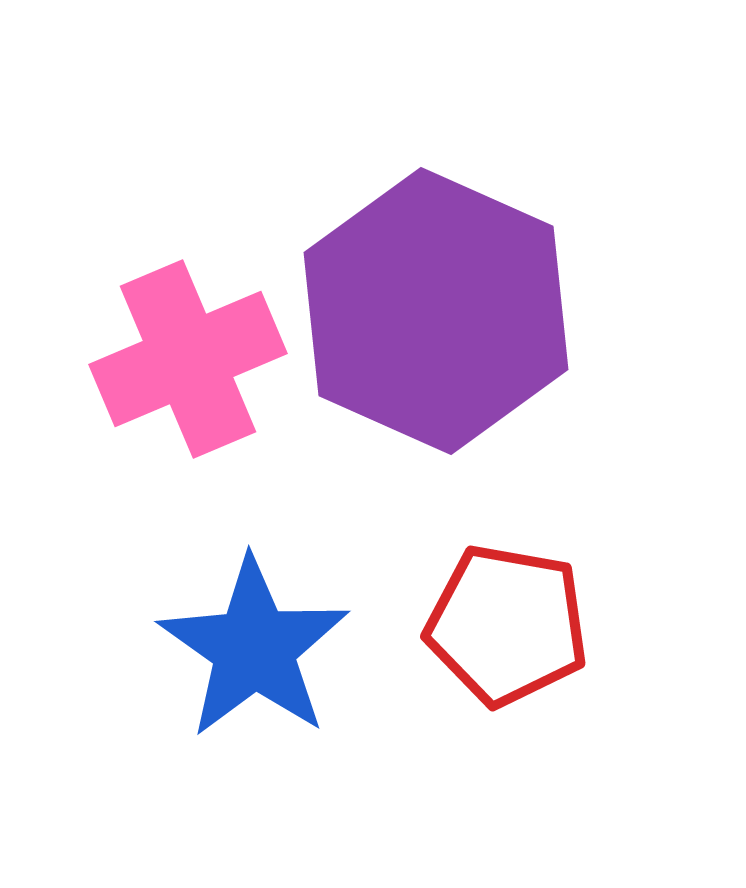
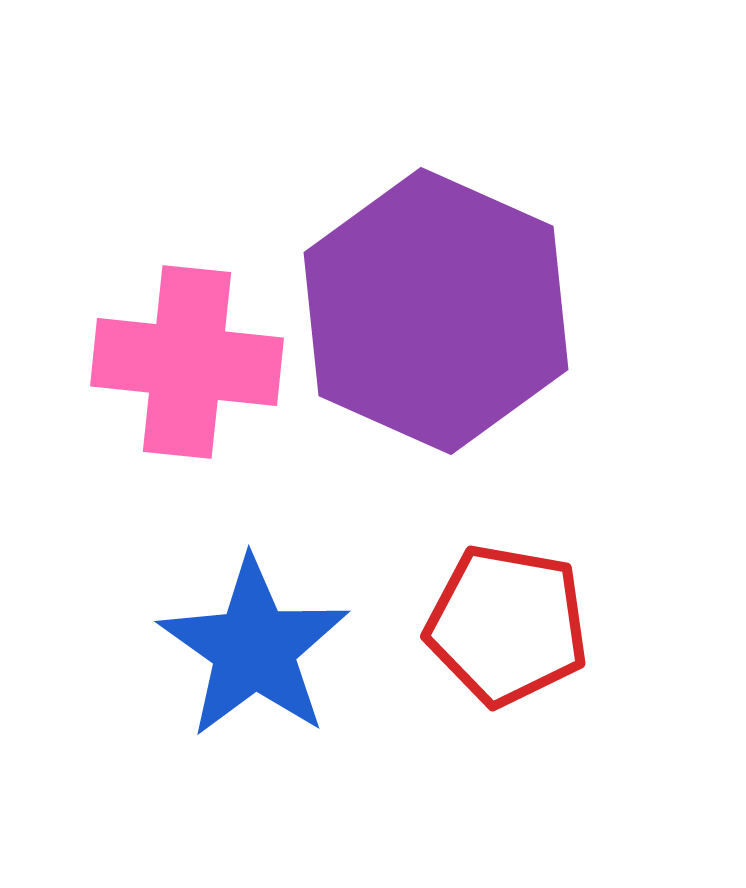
pink cross: moved 1 px left, 3 px down; rotated 29 degrees clockwise
